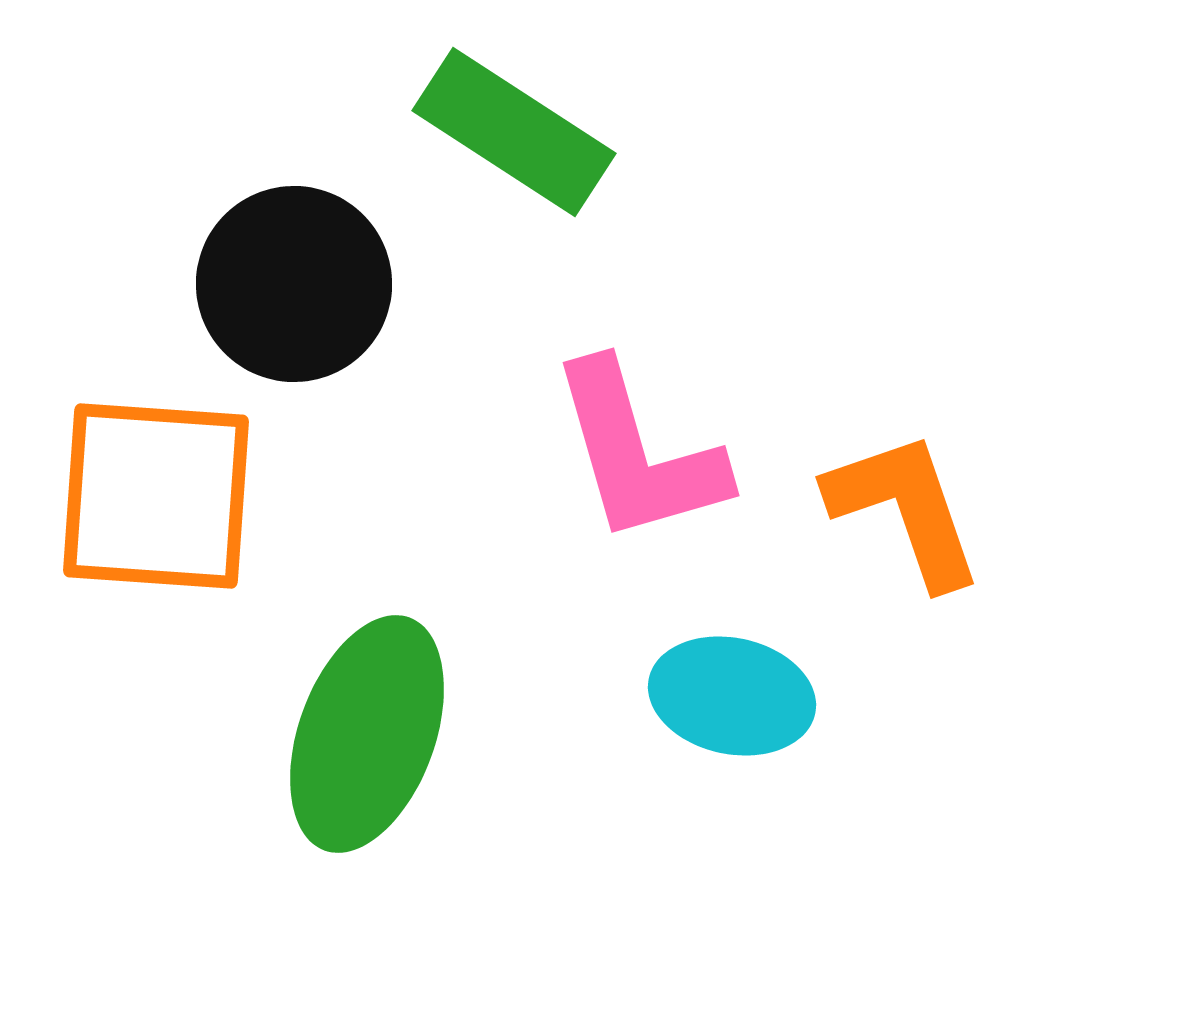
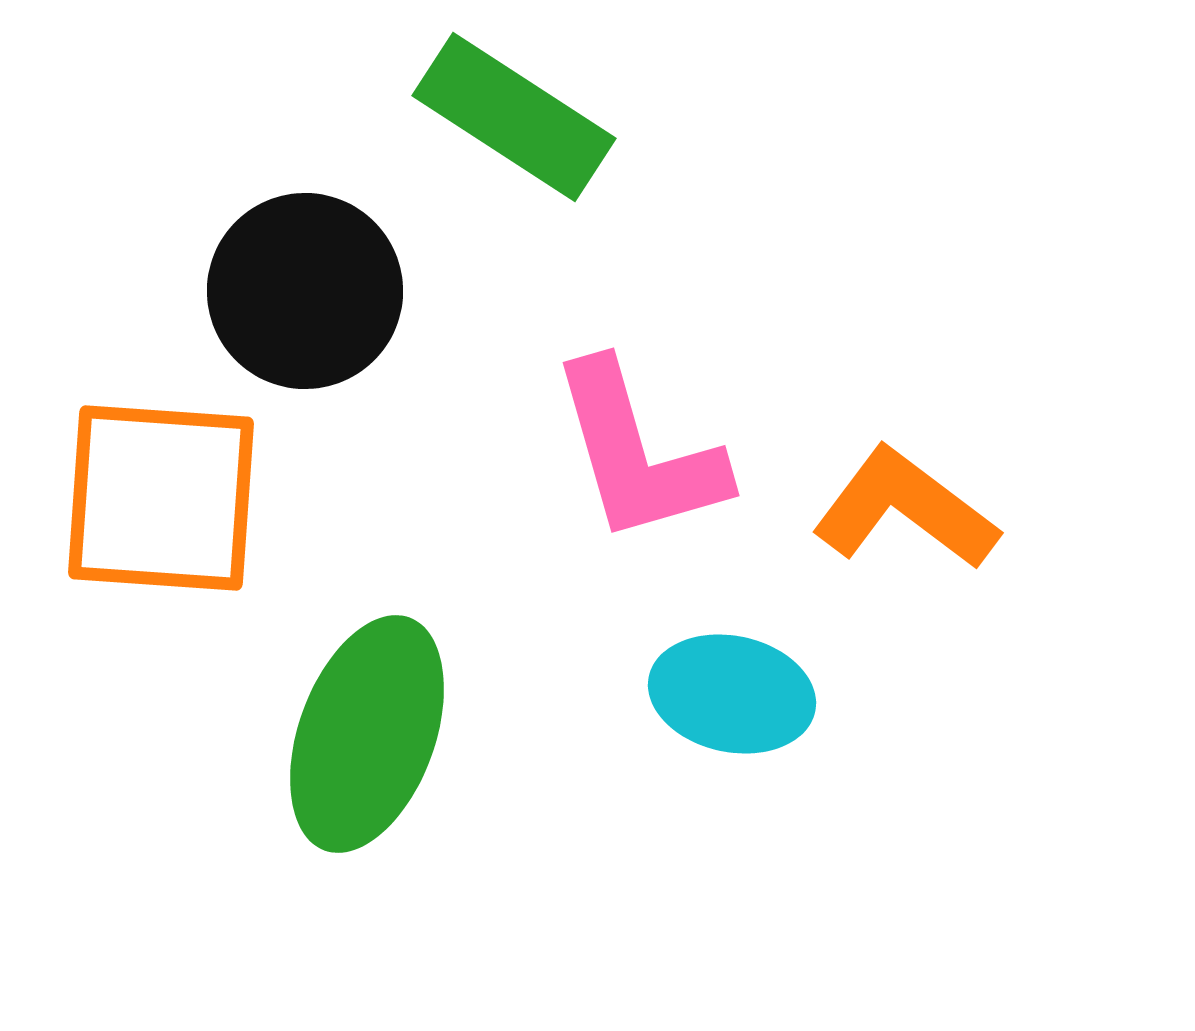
green rectangle: moved 15 px up
black circle: moved 11 px right, 7 px down
orange square: moved 5 px right, 2 px down
orange L-shape: rotated 34 degrees counterclockwise
cyan ellipse: moved 2 px up
